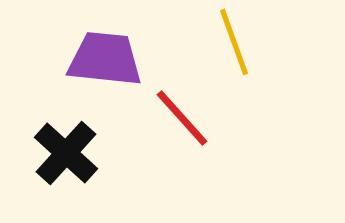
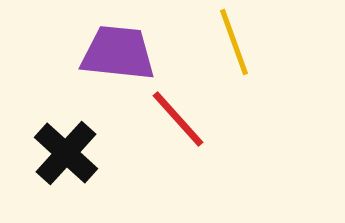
purple trapezoid: moved 13 px right, 6 px up
red line: moved 4 px left, 1 px down
